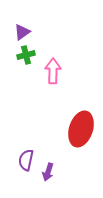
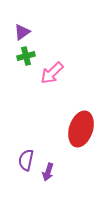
green cross: moved 1 px down
pink arrow: moved 1 px left, 2 px down; rotated 135 degrees counterclockwise
